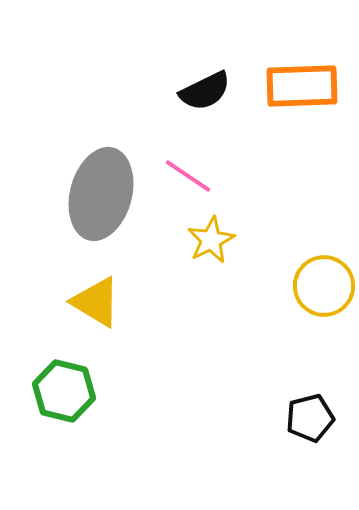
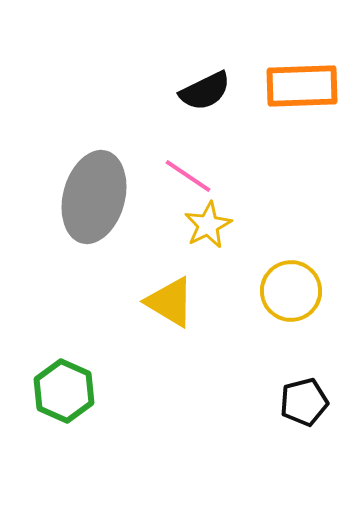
gray ellipse: moved 7 px left, 3 px down
yellow star: moved 3 px left, 15 px up
yellow circle: moved 33 px left, 5 px down
yellow triangle: moved 74 px right
green hexagon: rotated 10 degrees clockwise
black pentagon: moved 6 px left, 16 px up
